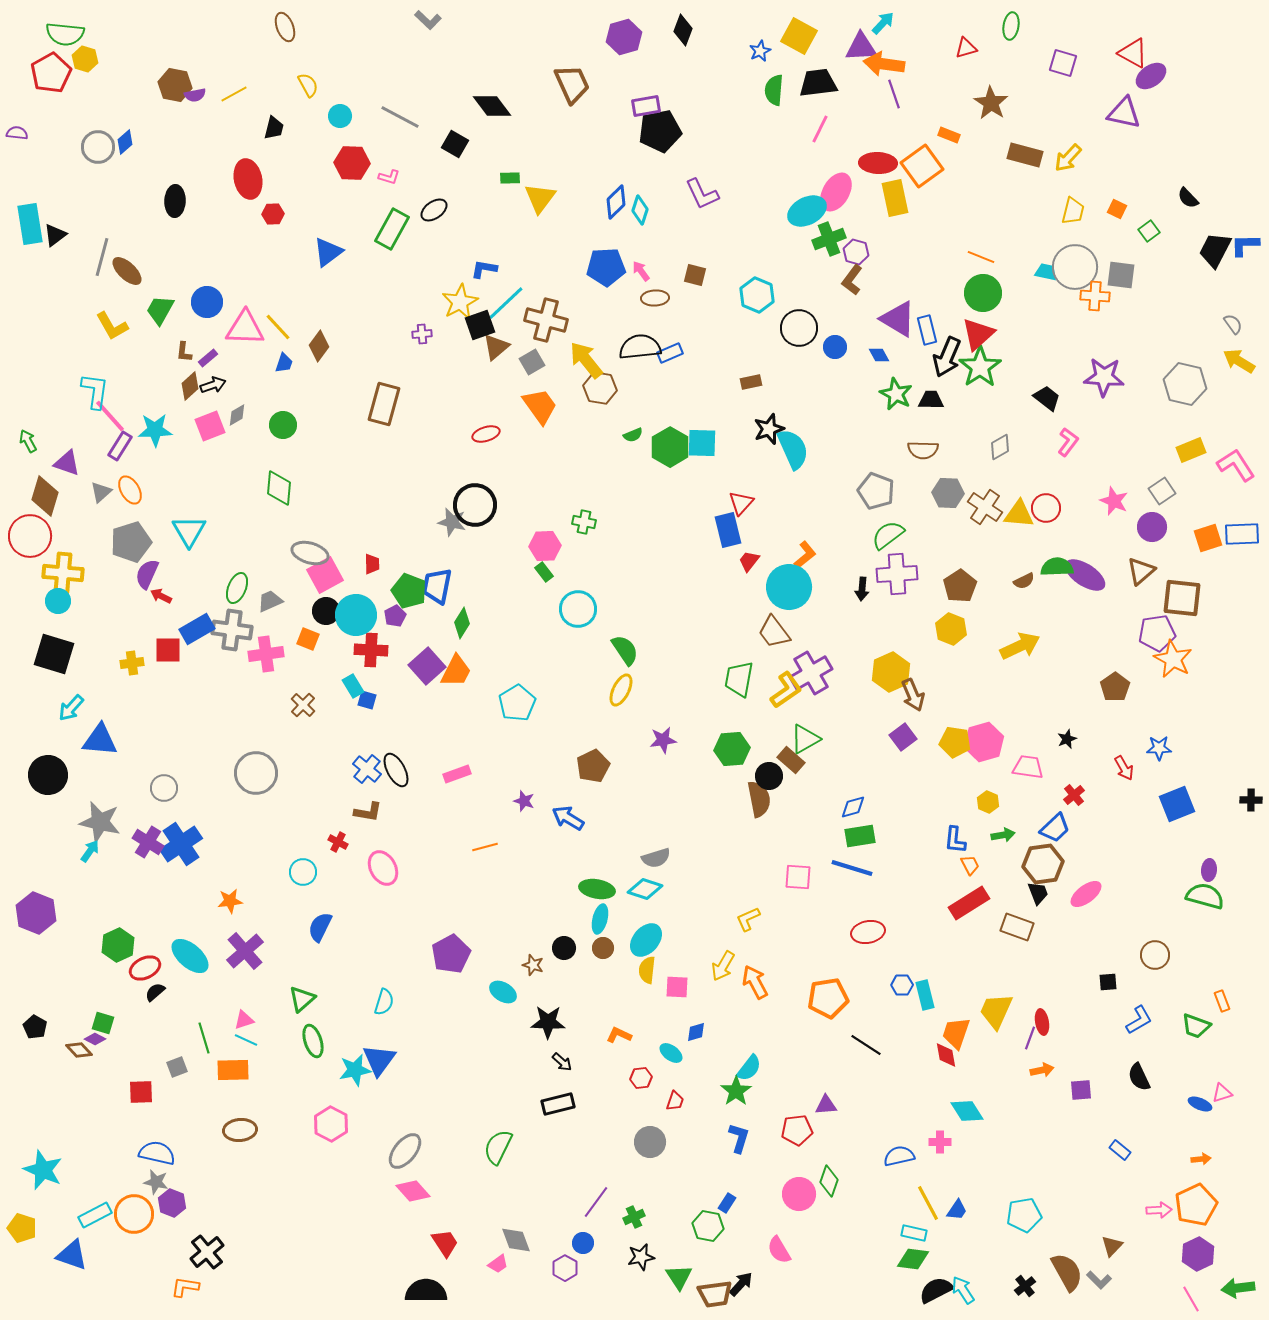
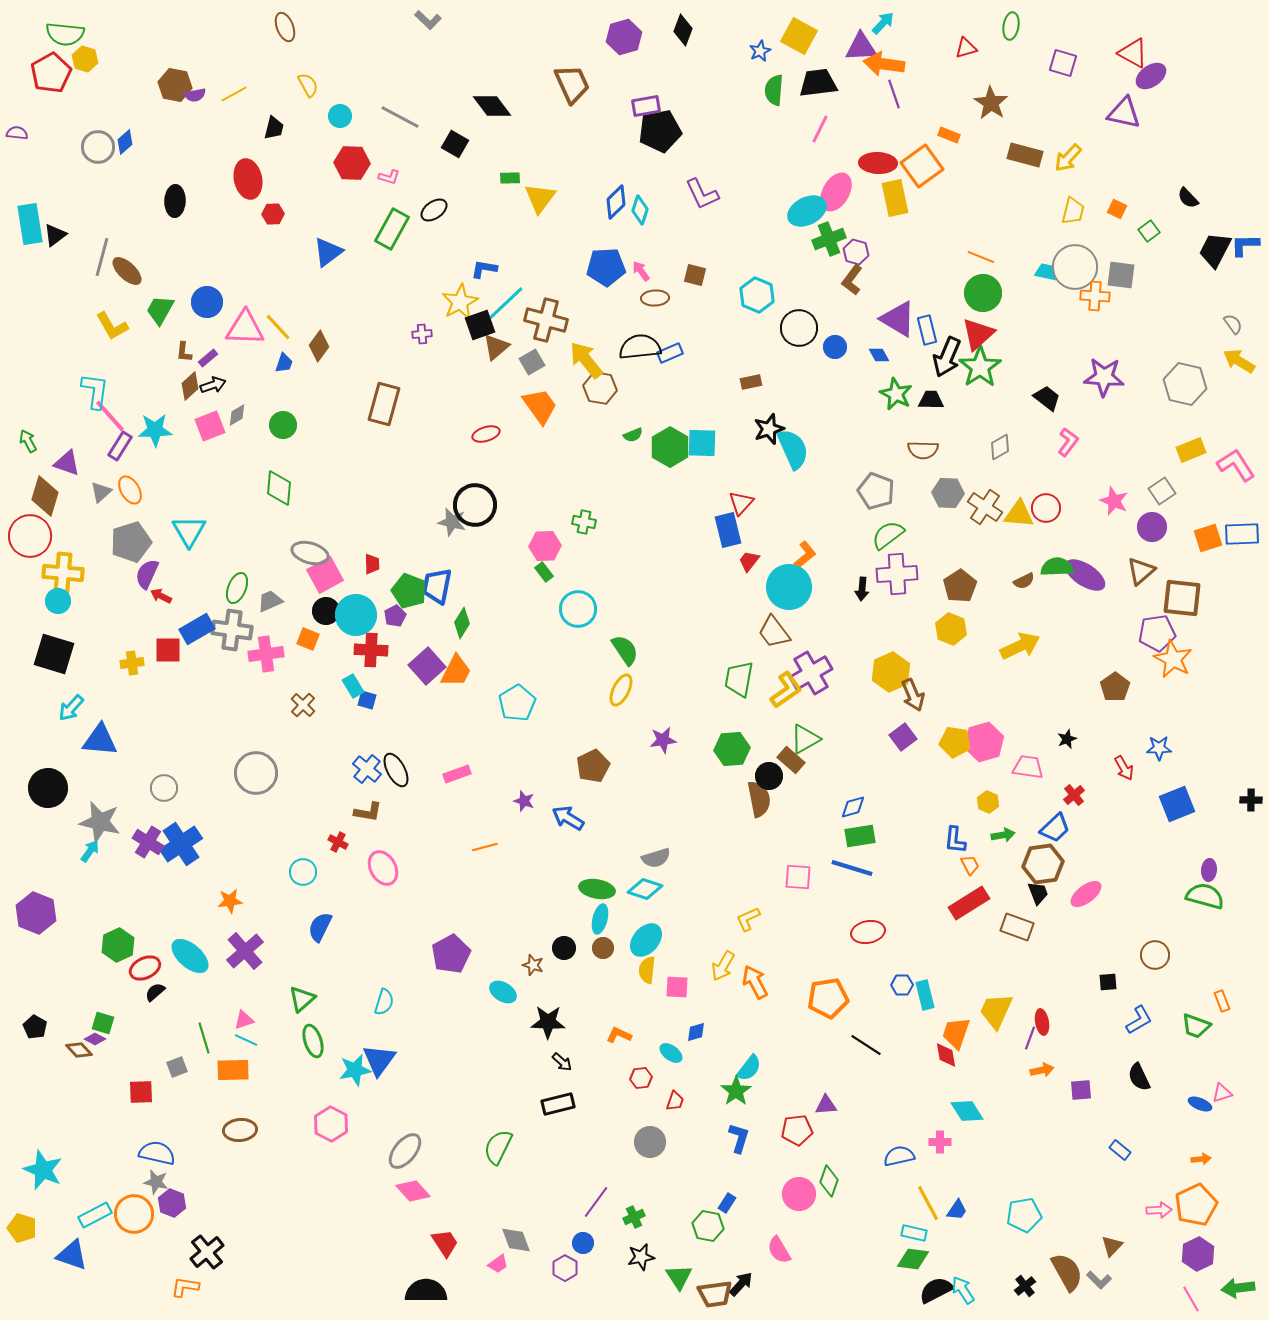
black circle at (48, 775): moved 13 px down
